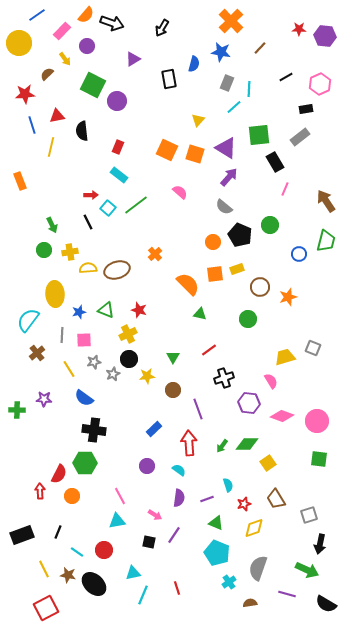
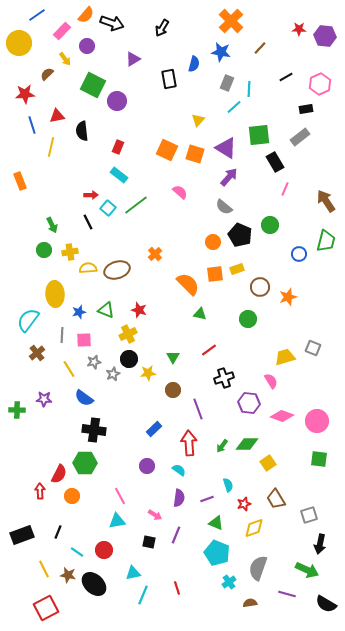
yellow star at (147, 376): moved 1 px right, 3 px up
purple line at (174, 535): moved 2 px right; rotated 12 degrees counterclockwise
